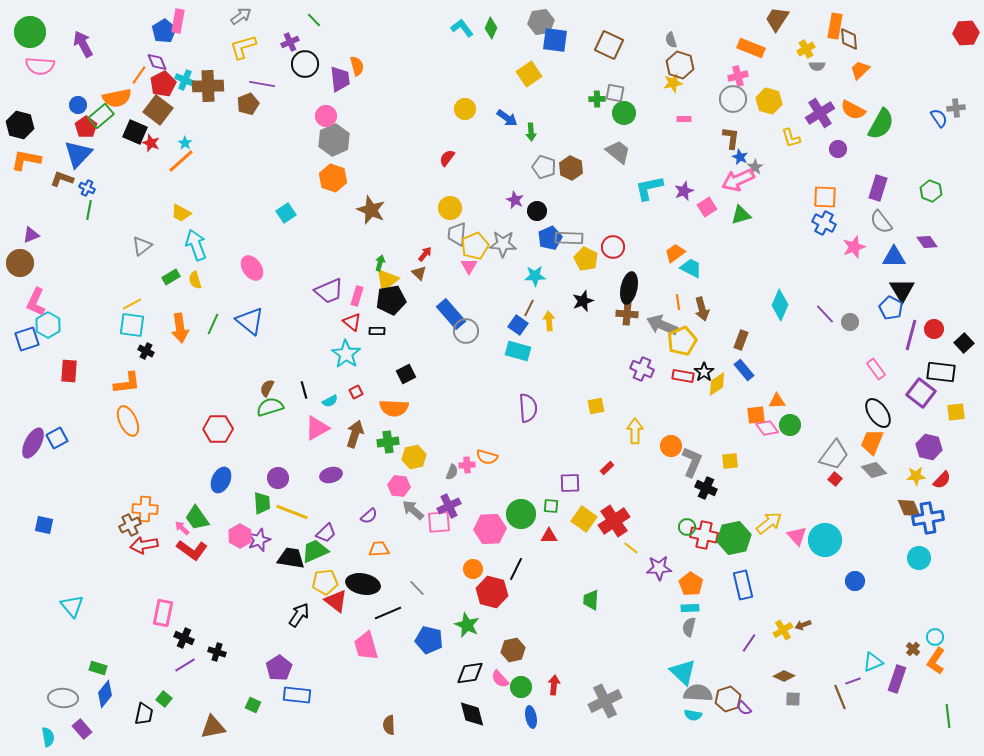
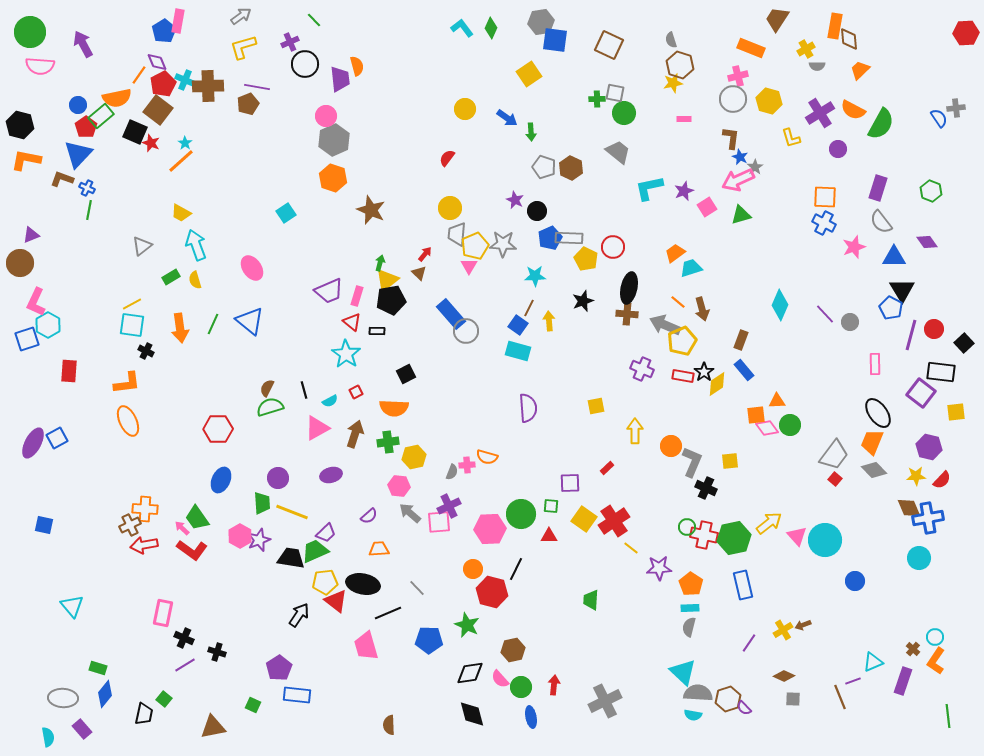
purple line at (262, 84): moved 5 px left, 3 px down
cyan trapezoid at (691, 268): rotated 45 degrees counterclockwise
orange line at (678, 302): rotated 42 degrees counterclockwise
gray arrow at (662, 325): moved 3 px right
pink rectangle at (876, 369): moved 1 px left, 5 px up; rotated 35 degrees clockwise
gray arrow at (413, 510): moved 3 px left, 3 px down
blue pentagon at (429, 640): rotated 12 degrees counterclockwise
purple rectangle at (897, 679): moved 6 px right, 2 px down
